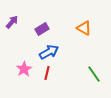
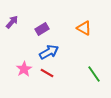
red line: rotated 72 degrees counterclockwise
